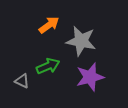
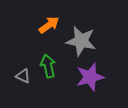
green arrow: rotated 80 degrees counterclockwise
gray triangle: moved 1 px right, 5 px up
